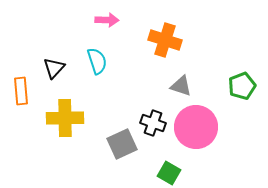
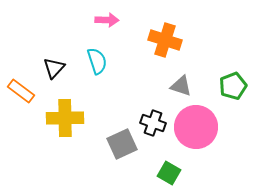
green pentagon: moved 9 px left
orange rectangle: rotated 48 degrees counterclockwise
